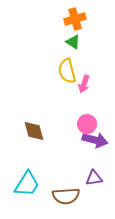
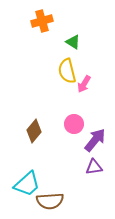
orange cross: moved 33 px left, 2 px down
pink arrow: rotated 12 degrees clockwise
pink circle: moved 13 px left
brown diamond: rotated 55 degrees clockwise
purple arrow: rotated 65 degrees counterclockwise
purple triangle: moved 11 px up
cyan trapezoid: rotated 16 degrees clockwise
brown semicircle: moved 16 px left, 5 px down
